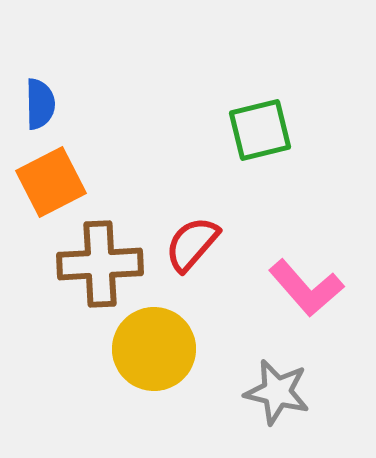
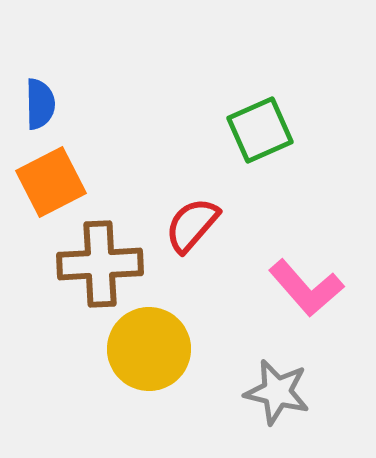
green square: rotated 10 degrees counterclockwise
red semicircle: moved 19 px up
yellow circle: moved 5 px left
